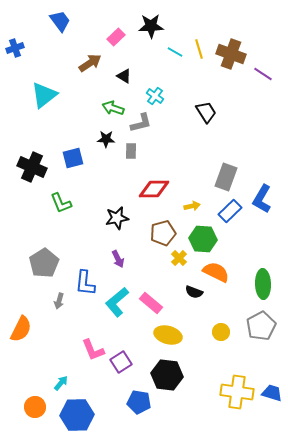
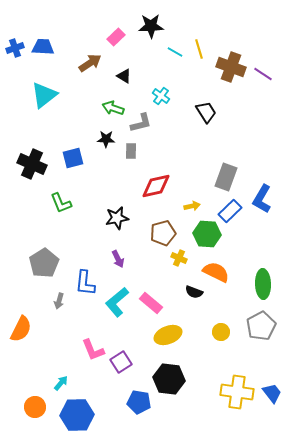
blue trapezoid at (60, 21): moved 17 px left, 26 px down; rotated 50 degrees counterclockwise
brown cross at (231, 54): moved 13 px down
cyan cross at (155, 96): moved 6 px right
black cross at (32, 167): moved 3 px up
red diamond at (154, 189): moved 2 px right, 3 px up; rotated 12 degrees counterclockwise
green hexagon at (203, 239): moved 4 px right, 5 px up
yellow cross at (179, 258): rotated 21 degrees counterclockwise
yellow ellipse at (168, 335): rotated 36 degrees counterclockwise
black hexagon at (167, 375): moved 2 px right, 4 px down
blue trapezoid at (272, 393): rotated 35 degrees clockwise
